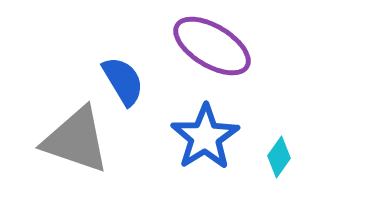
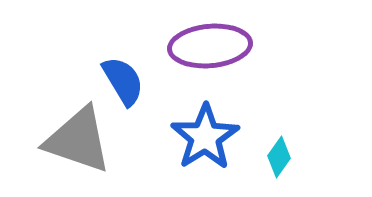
purple ellipse: moved 2 px left; rotated 36 degrees counterclockwise
gray triangle: moved 2 px right
